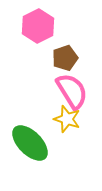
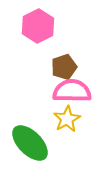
brown pentagon: moved 1 px left, 9 px down
pink semicircle: rotated 57 degrees counterclockwise
yellow star: rotated 24 degrees clockwise
